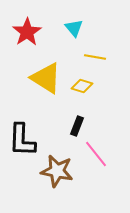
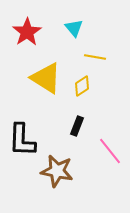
yellow diamond: rotated 50 degrees counterclockwise
pink line: moved 14 px right, 3 px up
